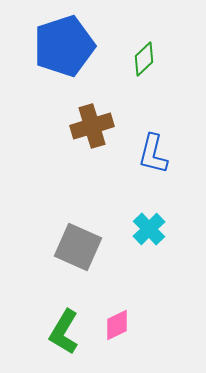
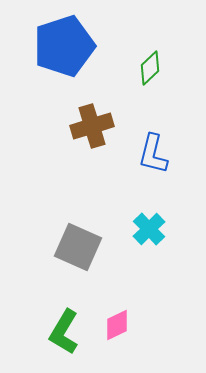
green diamond: moved 6 px right, 9 px down
